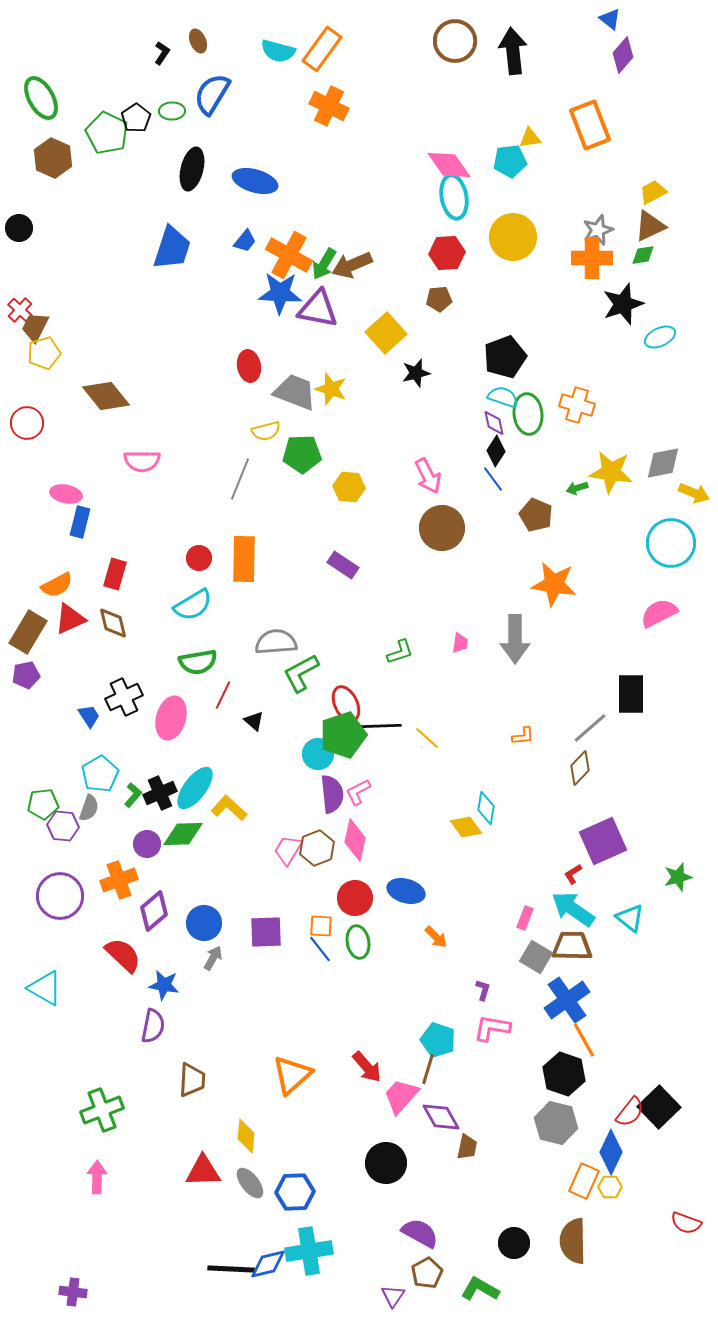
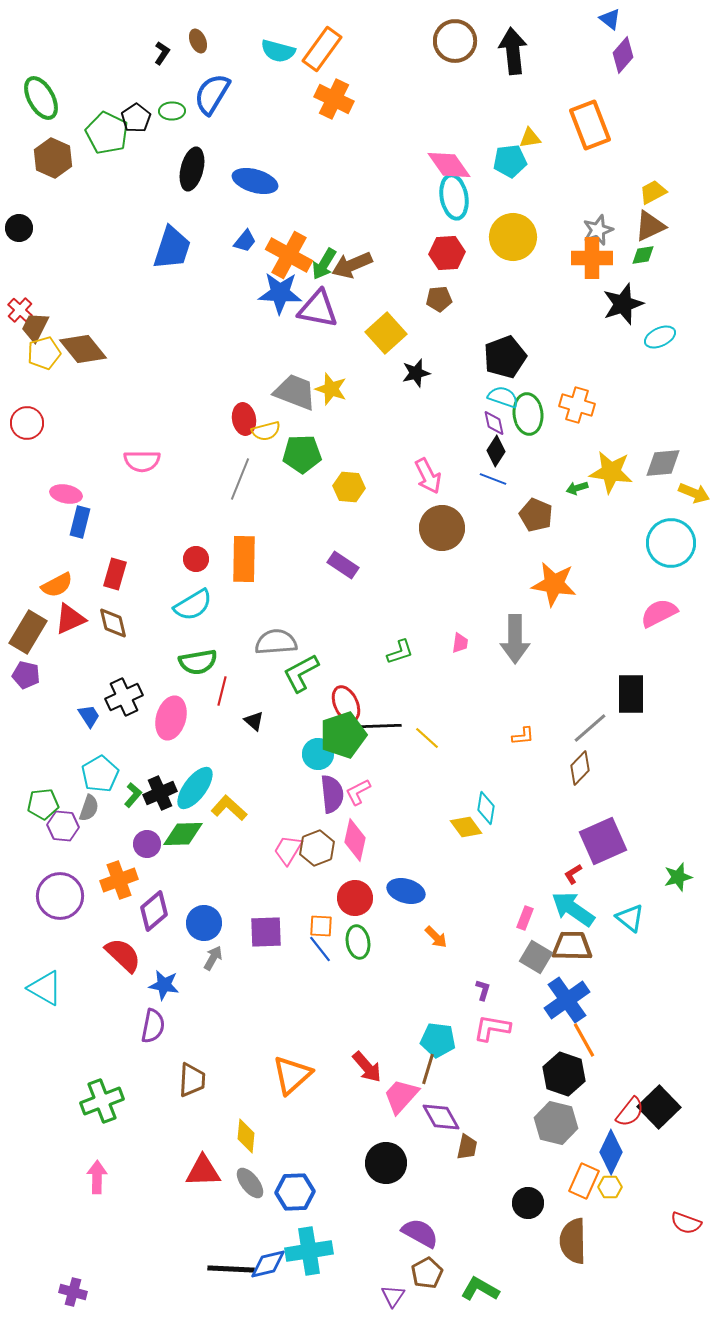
orange cross at (329, 106): moved 5 px right, 7 px up
red ellipse at (249, 366): moved 5 px left, 53 px down
brown diamond at (106, 396): moved 23 px left, 47 px up
gray diamond at (663, 463): rotated 6 degrees clockwise
blue line at (493, 479): rotated 32 degrees counterclockwise
red circle at (199, 558): moved 3 px left, 1 px down
purple pentagon at (26, 675): rotated 24 degrees clockwise
red line at (223, 695): moved 1 px left, 4 px up; rotated 12 degrees counterclockwise
cyan pentagon at (438, 1040): rotated 12 degrees counterclockwise
green cross at (102, 1110): moved 9 px up
black circle at (514, 1243): moved 14 px right, 40 px up
purple cross at (73, 1292): rotated 8 degrees clockwise
